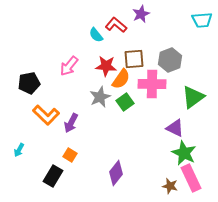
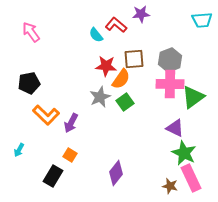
purple star: rotated 18 degrees clockwise
pink arrow: moved 38 px left, 34 px up; rotated 105 degrees clockwise
pink cross: moved 18 px right
